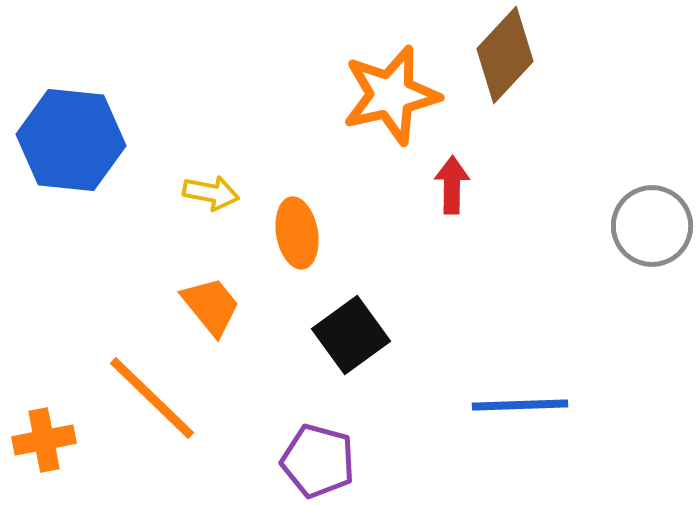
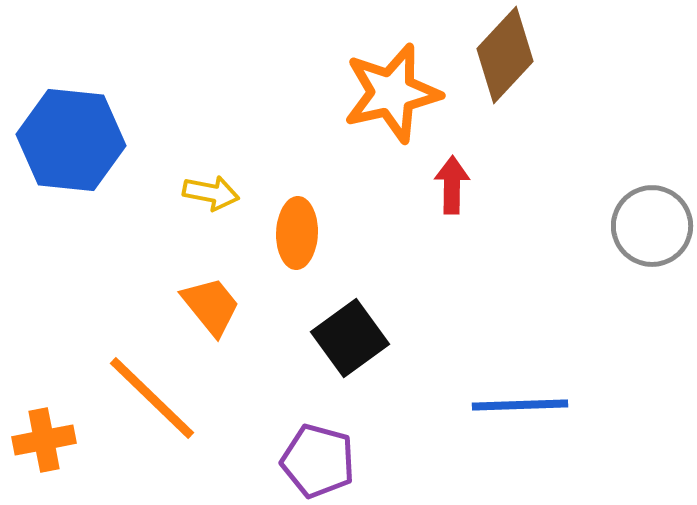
orange star: moved 1 px right, 2 px up
orange ellipse: rotated 12 degrees clockwise
black square: moved 1 px left, 3 px down
